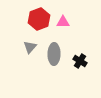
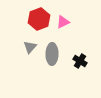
pink triangle: rotated 24 degrees counterclockwise
gray ellipse: moved 2 px left
